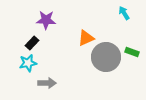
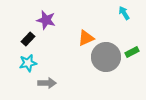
purple star: rotated 12 degrees clockwise
black rectangle: moved 4 px left, 4 px up
green rectangle: rotated 48 degrees counterclockwise
